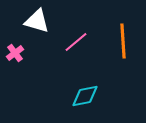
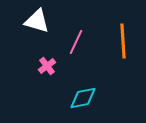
pink line: rotated 25 degrees counterclockwise
pink cross: moved 32 px right, 13 px down
cyan diamond: moved 2 px left, 2 px down
